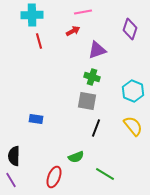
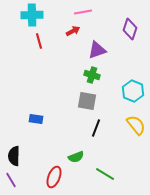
green cross: moved 2 px up
yellow semicircle: moved 3 px right, 1 px up
